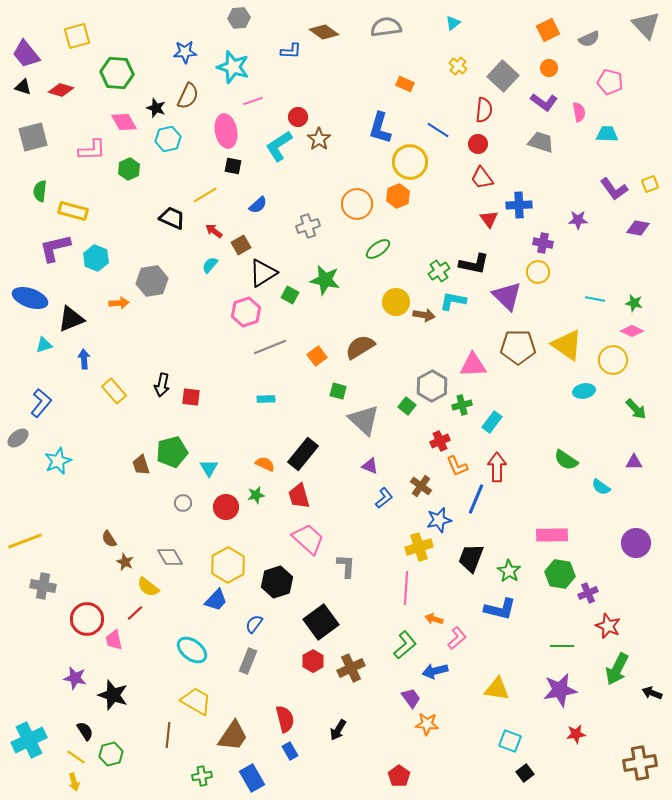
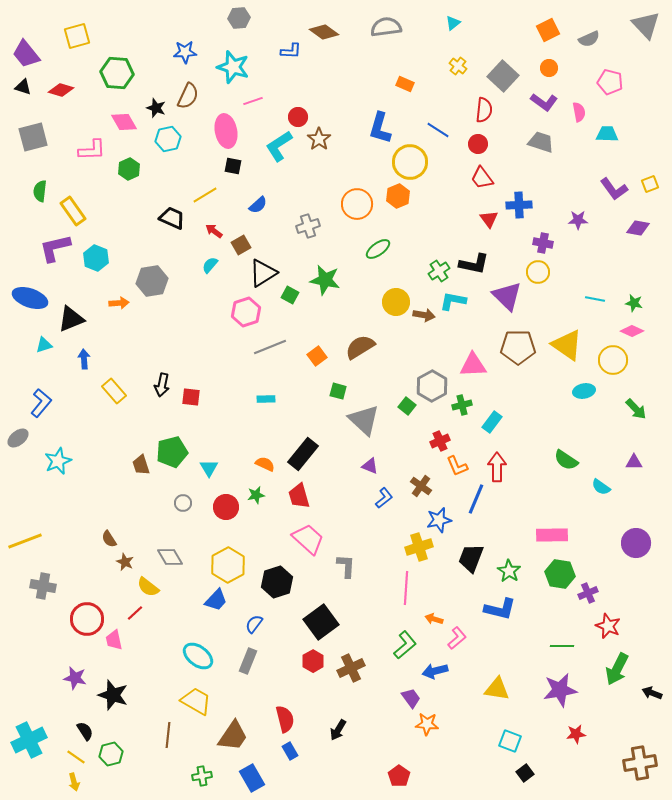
yellow rectangle at (73, 211): rotated 40 degrees clockwise
cyan ellipse at (192, 650): moved 6 px right, 6 px down
